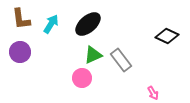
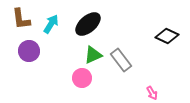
purple circle: moved 9 px right, 1 px up
pink arrow: moved 1 px left
